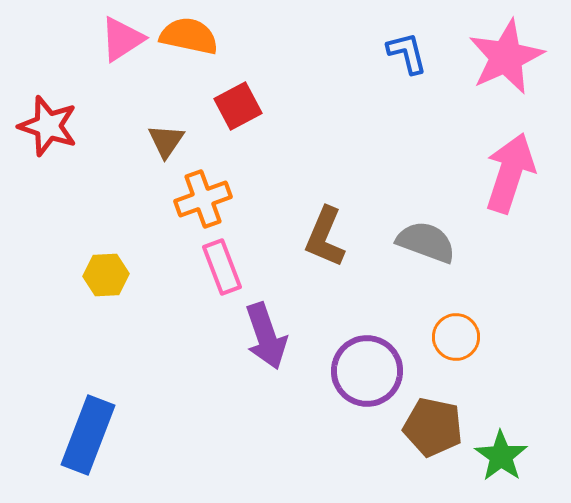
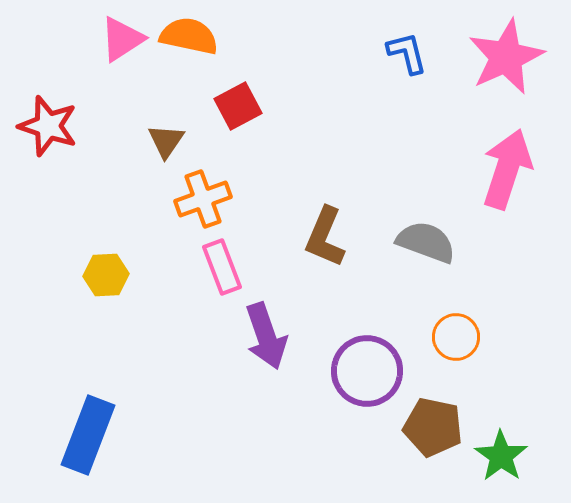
pink arrow: moved 3 px left, 4 px up
